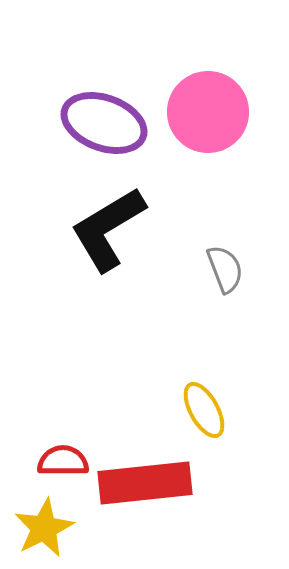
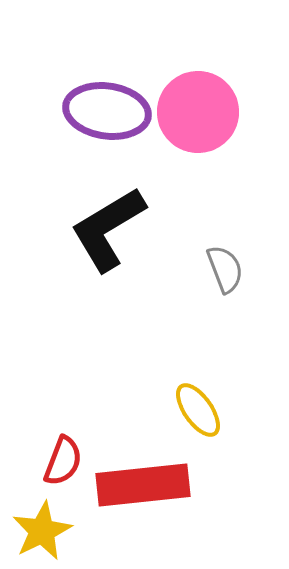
pink circle: moved 10 px left
purple ellipse: moved 3 px right, 12 px up; rotated 12 degrees counterclockwise
yellow ellipse: moved 6 px left; rotated 6 degrees counterclockwise
red semicircle: rotated 111 degrees clockwise
red rectangle: moved 2 px left, 2 px down
yellow star: moved 2 px left, 3 px down
